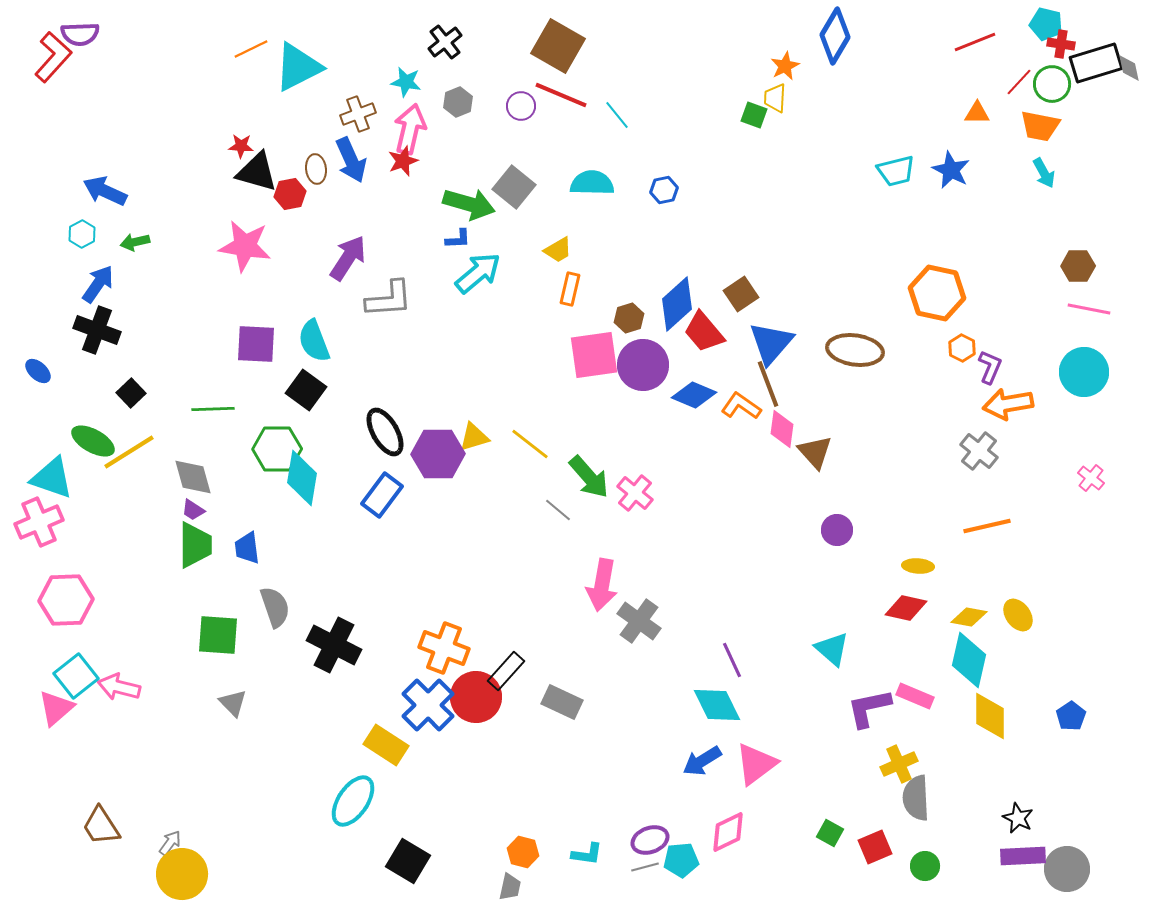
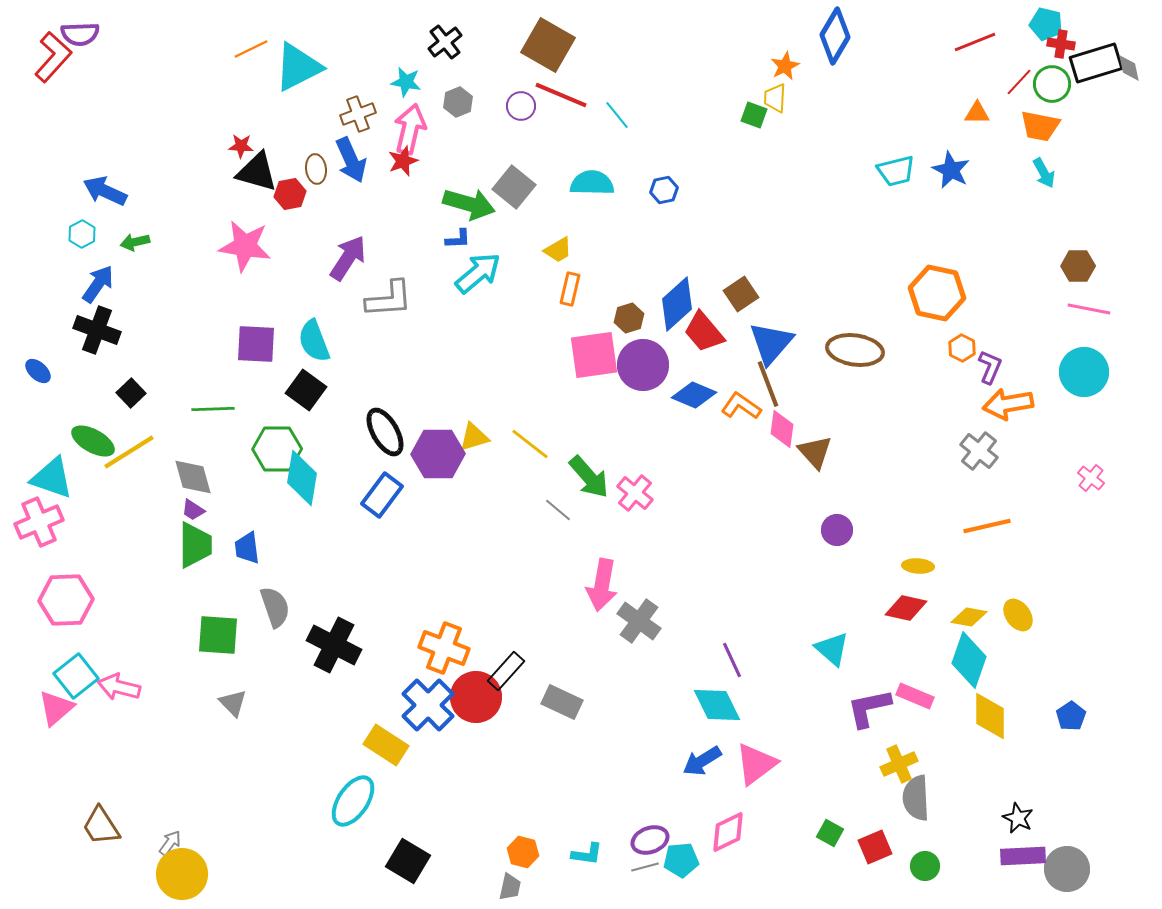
brown square at (558, 46): moved 10 px left, 1 px up
cyan diamond at (969, 660): rotated 6 degrees clockwise
